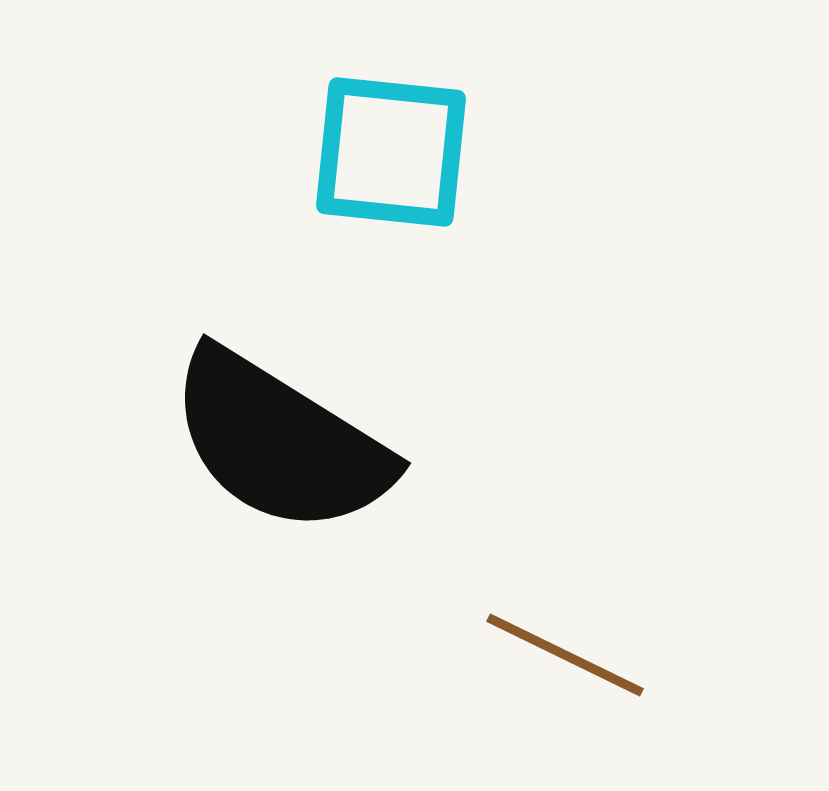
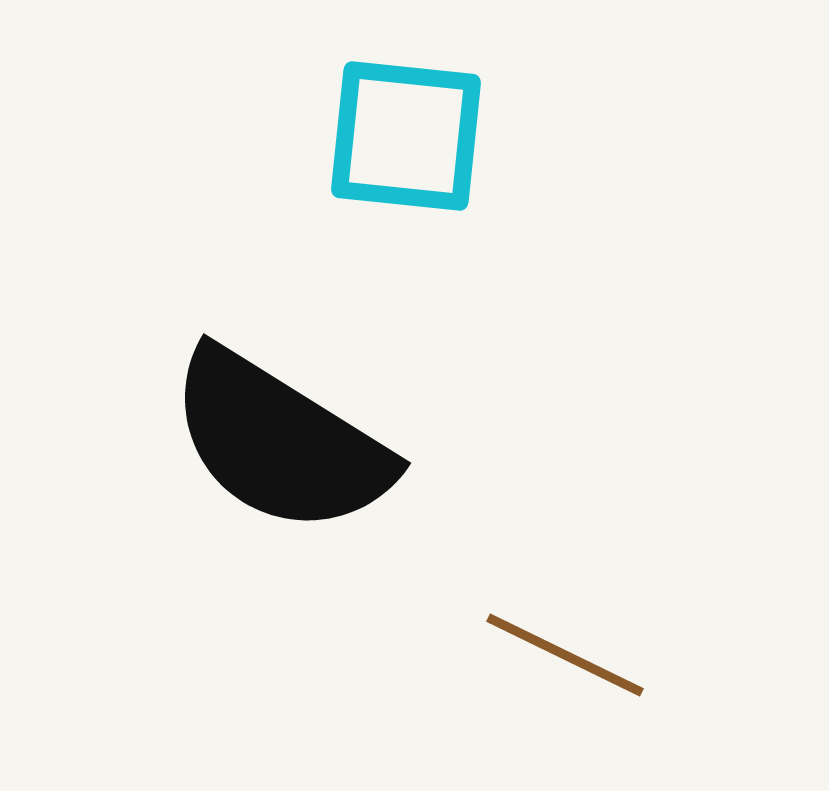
cyan square: moved 15 px right, 16 px up
